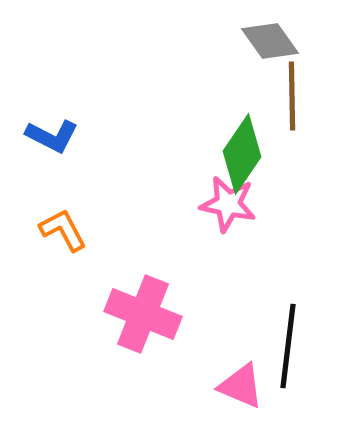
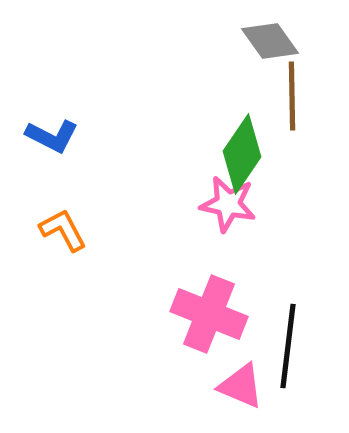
pink cross: moved 66 px right
